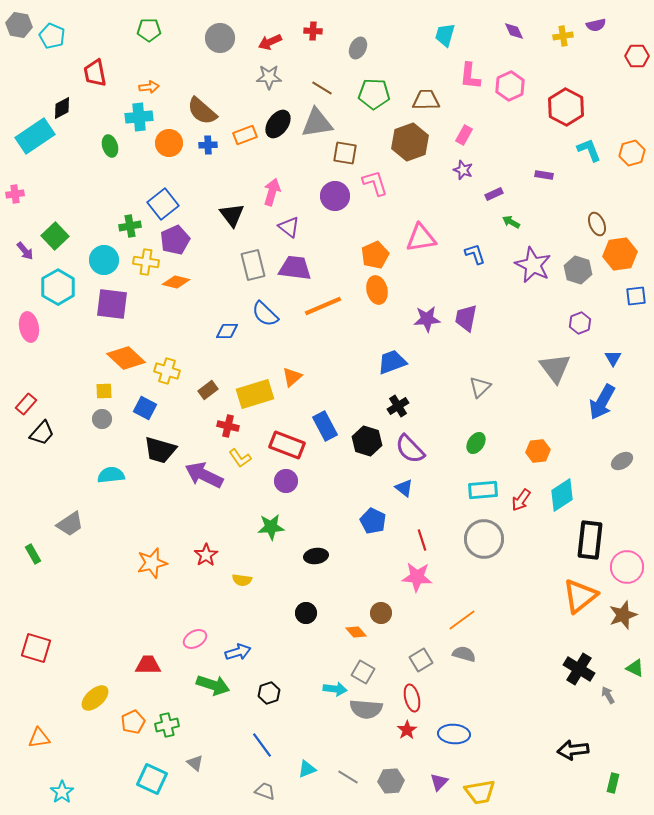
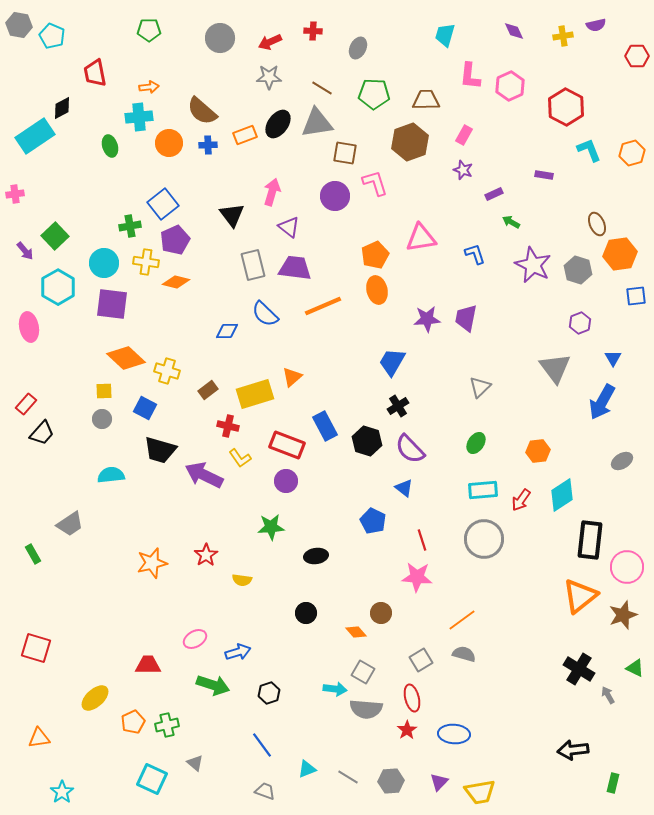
cyan circle at (104, 260): moved 3 px down
blue trapezoid at (392, 362): rotated 40 degrees counterclockwise
